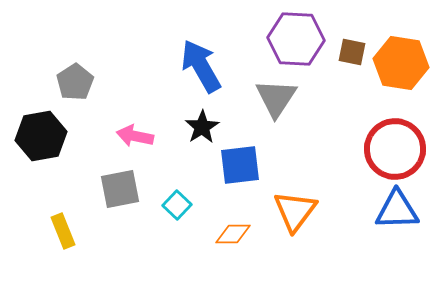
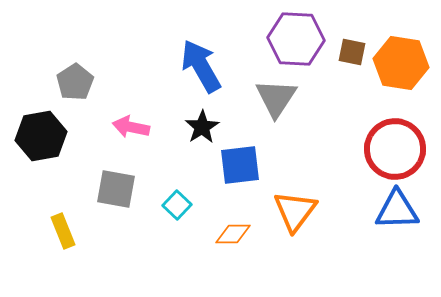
pink arrow: moved 4 px left, 9 px up
gray square: moved 4 px left; rotated 21 degrees clockwise
